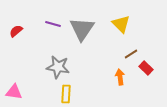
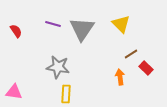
red semicircle: rotated 96 degrees clockwise
